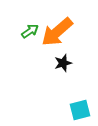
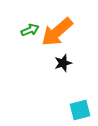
green arrow: moved 1 px up; rotated 12 degrees clockwise
